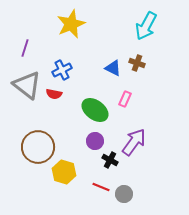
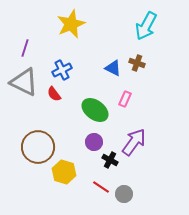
gray triangle: moved 3 px left, 3 px up; rotated 12 degrees counterclockwise
red semicircle: rotated 42 degrees clockwise
purple circle: moved 1 px left, 1 px down
red line: rotated 12 degrees clockwise
